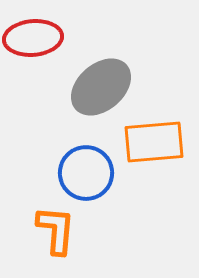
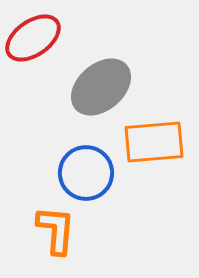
red ellipse: rotated 30 degrees counterclockwise
